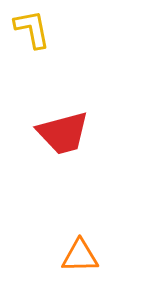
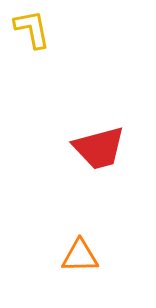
red trapezoid: moved 36 px right, 15 px down
